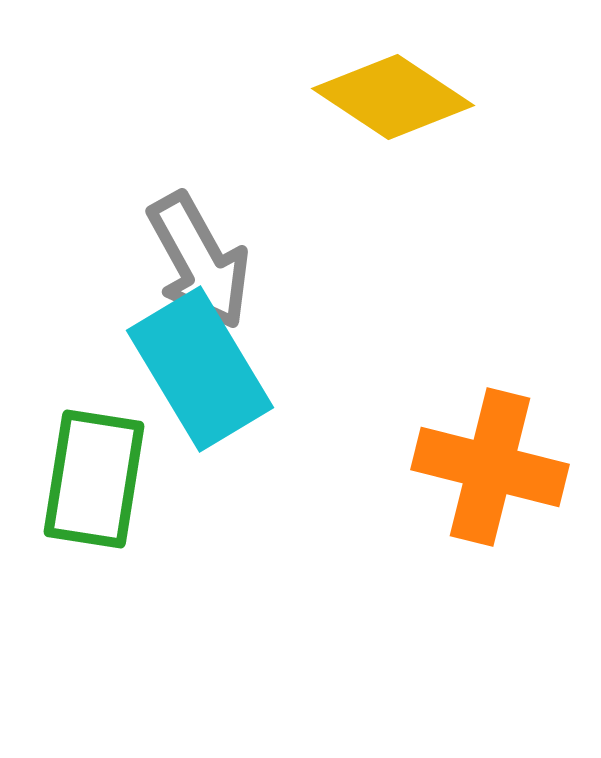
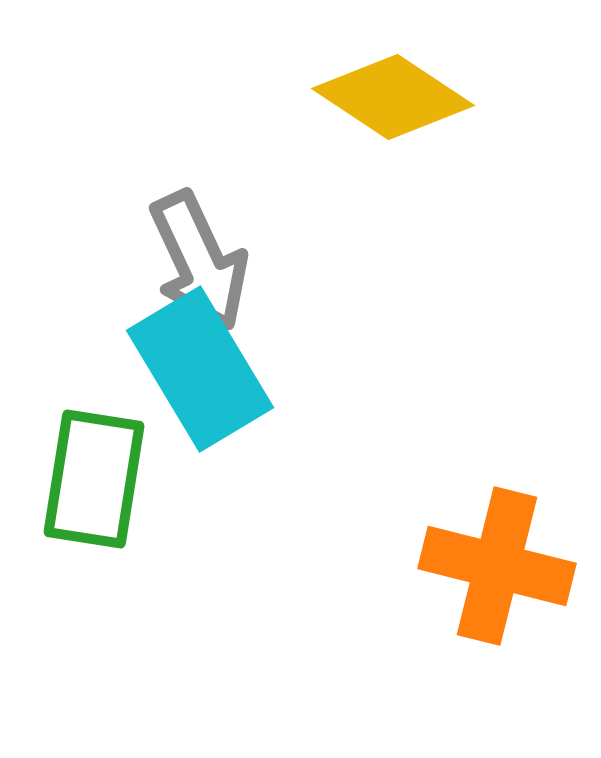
gray arrow: rotated 4 degrees clockwise
orange cross: moved 7 px right, 99 px down
